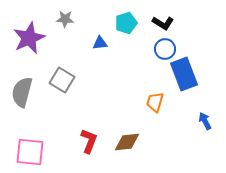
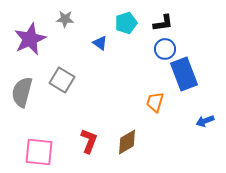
black L-shape: rotated 40 degrees counterclockwise
purple star: moved 1 px right, 1 px down
blue triangle: rotated 42 degrees clockwise
blue arrow: rotated 84 degrees counterclockwise
brown diamond: rotated 24 degrees counterclockwise
pink square: moved 9 px right
